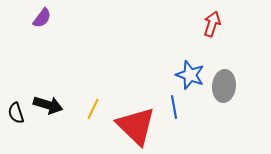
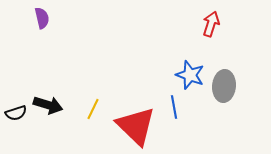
purple semicircle: rotated 50 degrees counterclockwise
red arrow: moved 1 px left
black semicircle: rotated 90 degrees counterclockwise
